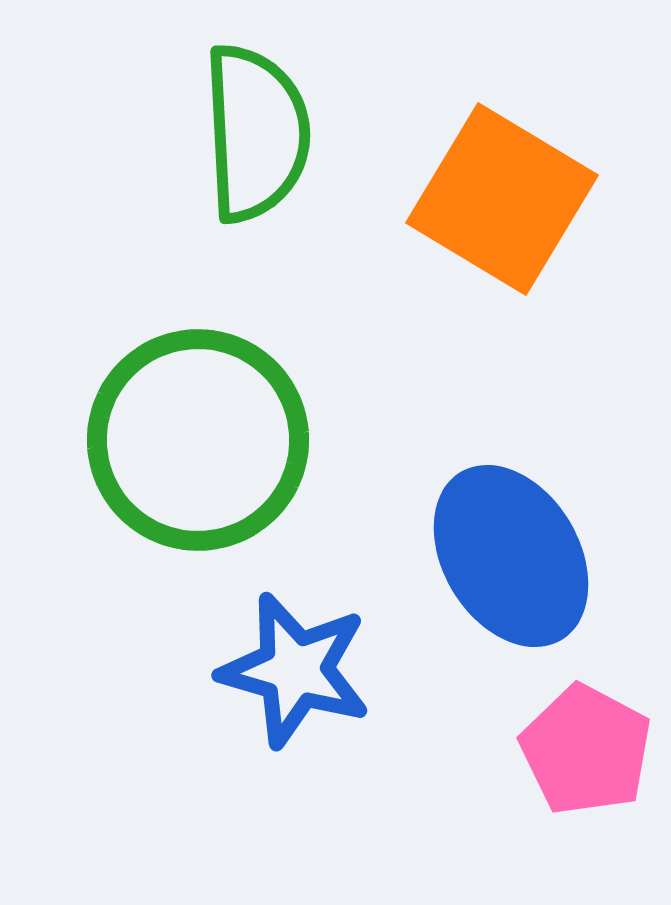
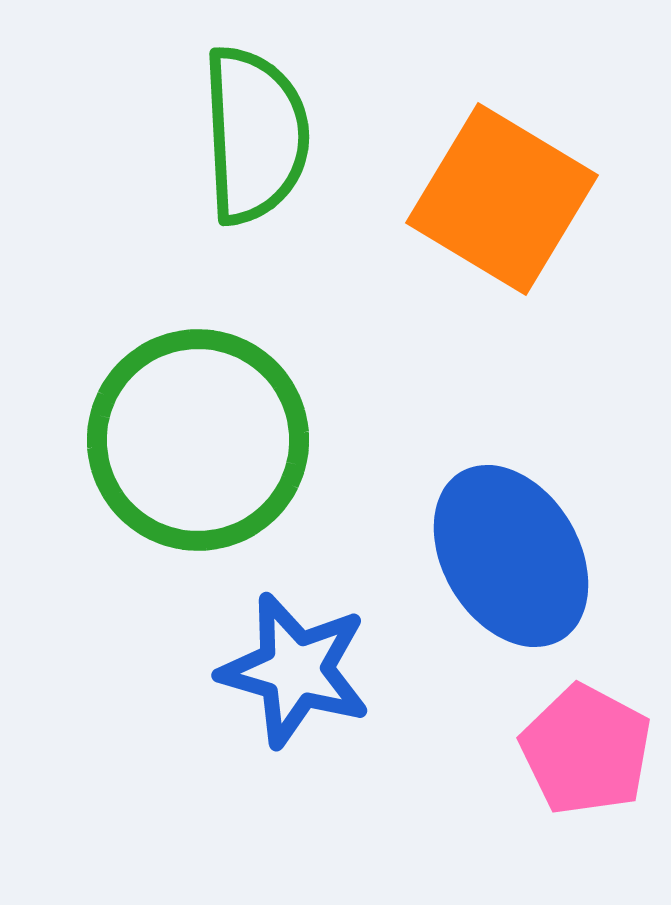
green semicircle: moved 1 px left, 2 px down
